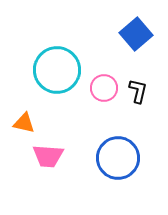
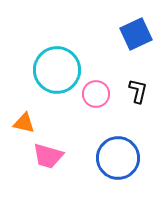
blue square: rotated 16 degrees clockwise
pink circle: moved 8 px left, 6 px down
pink trapezoid: rotated 12 degrees clockwise
